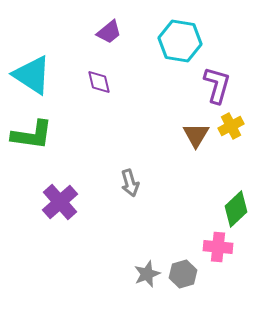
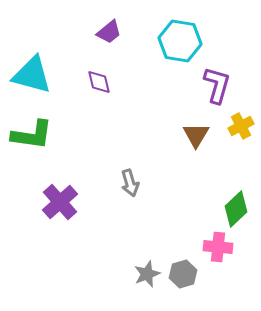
cyan triangle: rotated 18 degrees counterclockwise
yellow cross: moved 10 px right
